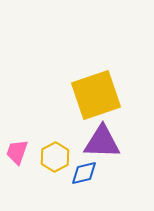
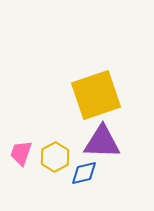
pink trapezoid: moved 4 px right, 1 px down
